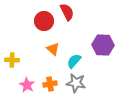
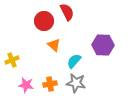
orange triangle: moved 1 px right, 4 px up
yellow cross: rotated 24 degrees counterclockwise
pink star: moved 1 px left; rotated 21 degrees counterclockwise
